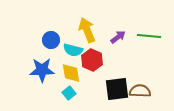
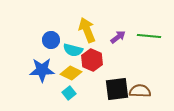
yellow diamond: rotated 55 degrees counterclockwise
